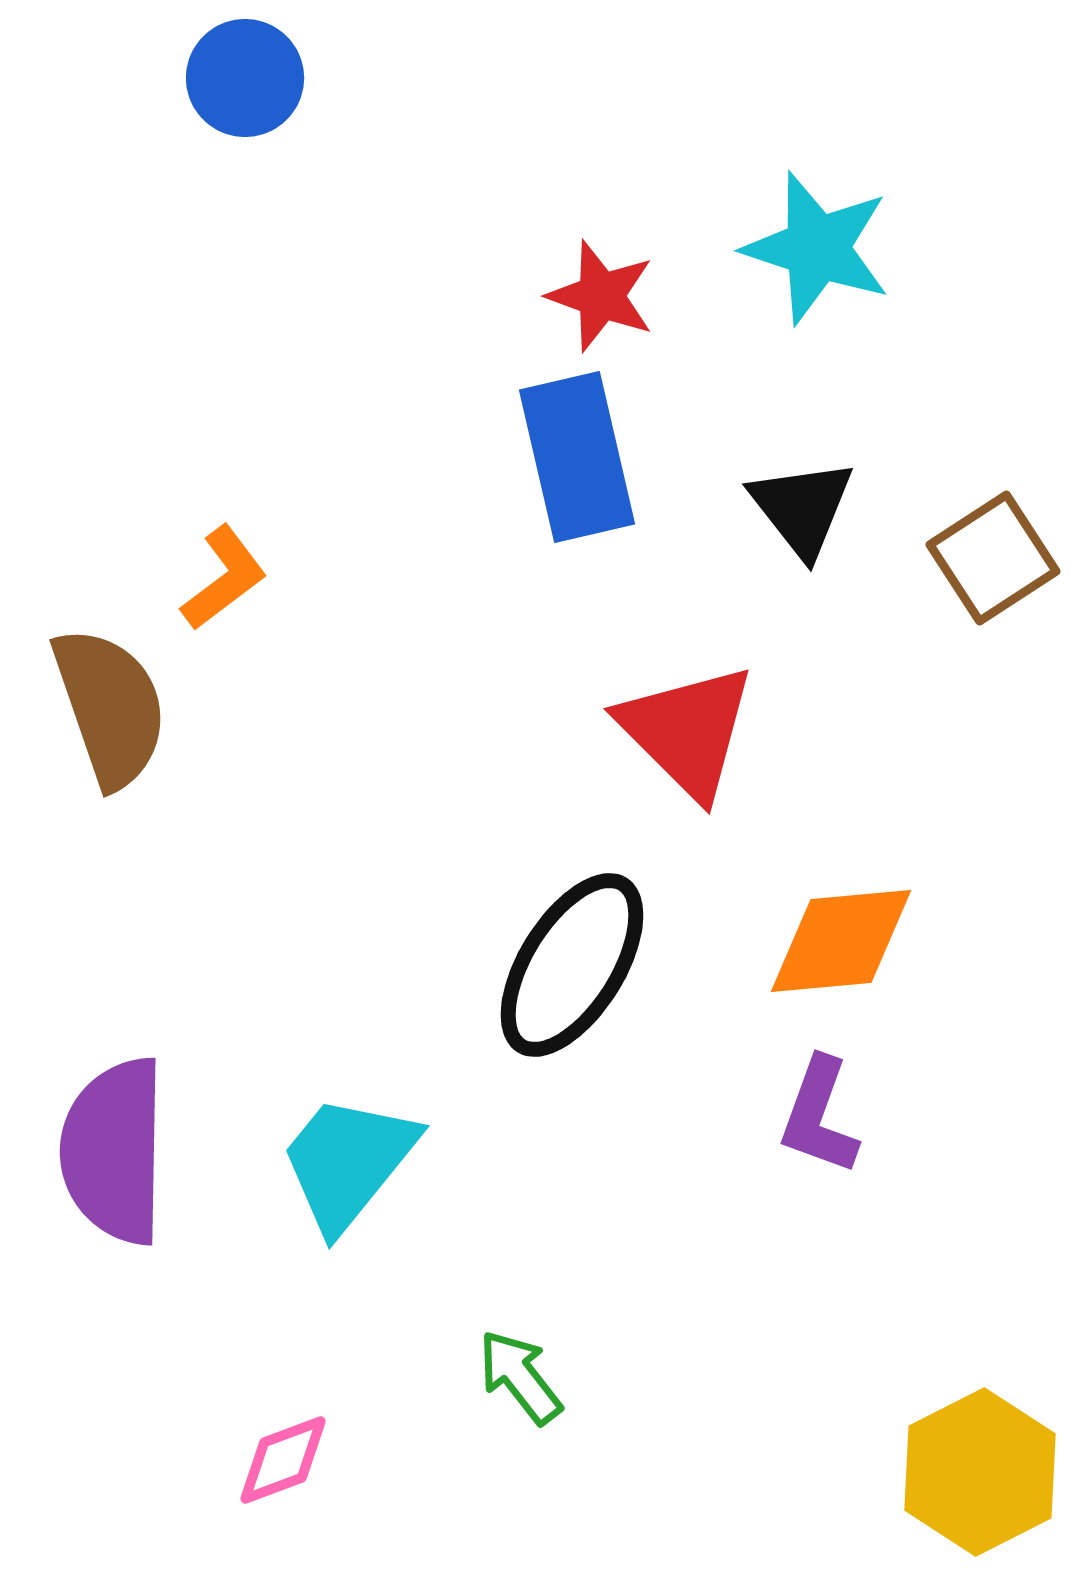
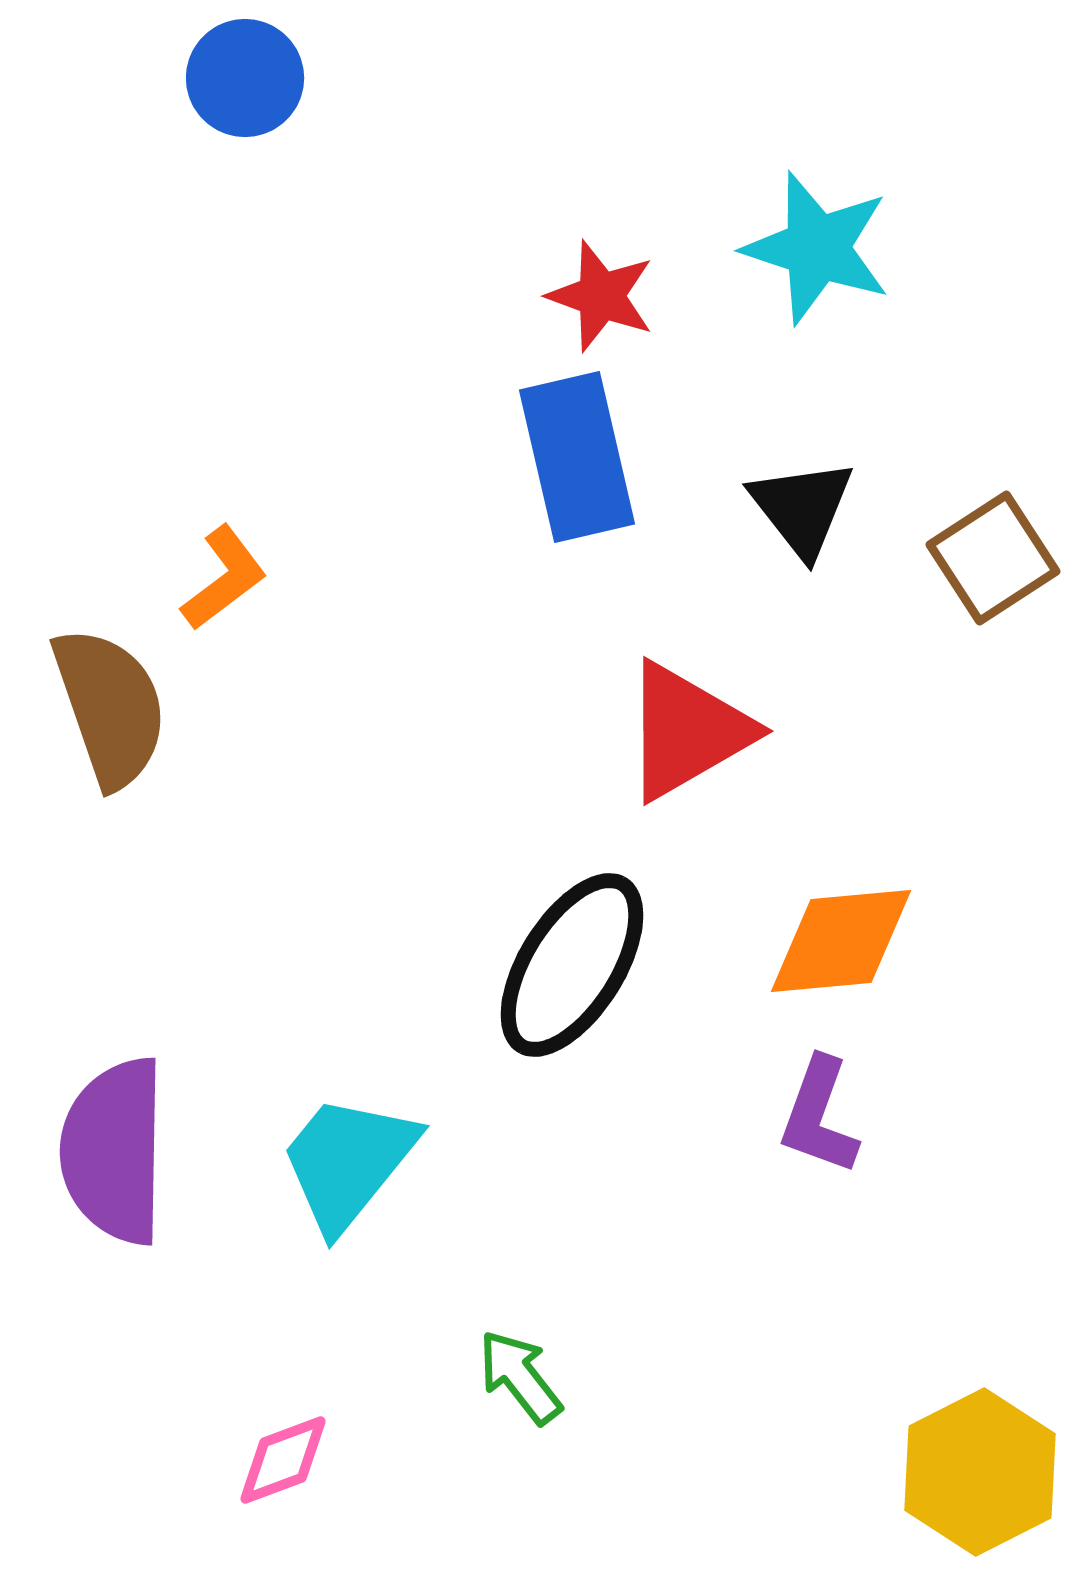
red triangle: rotated 45 degrees clockwise
